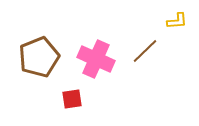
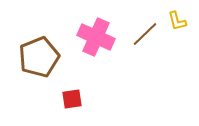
yellow L-shape: rotated 80 degrees clockwise
brown line: moved 17 px up
pink cross: moved 22 px up
